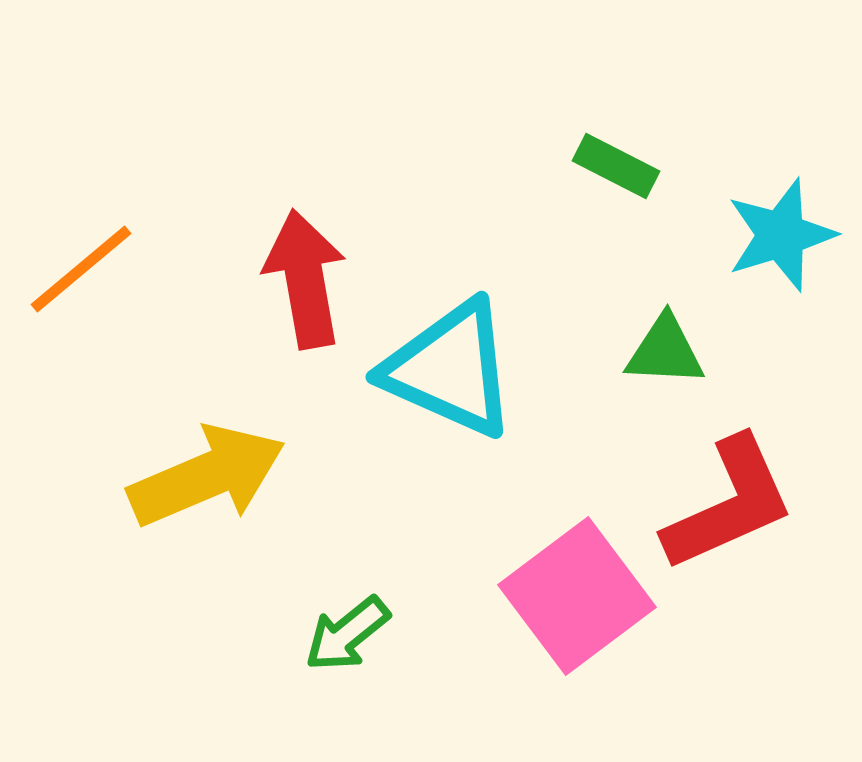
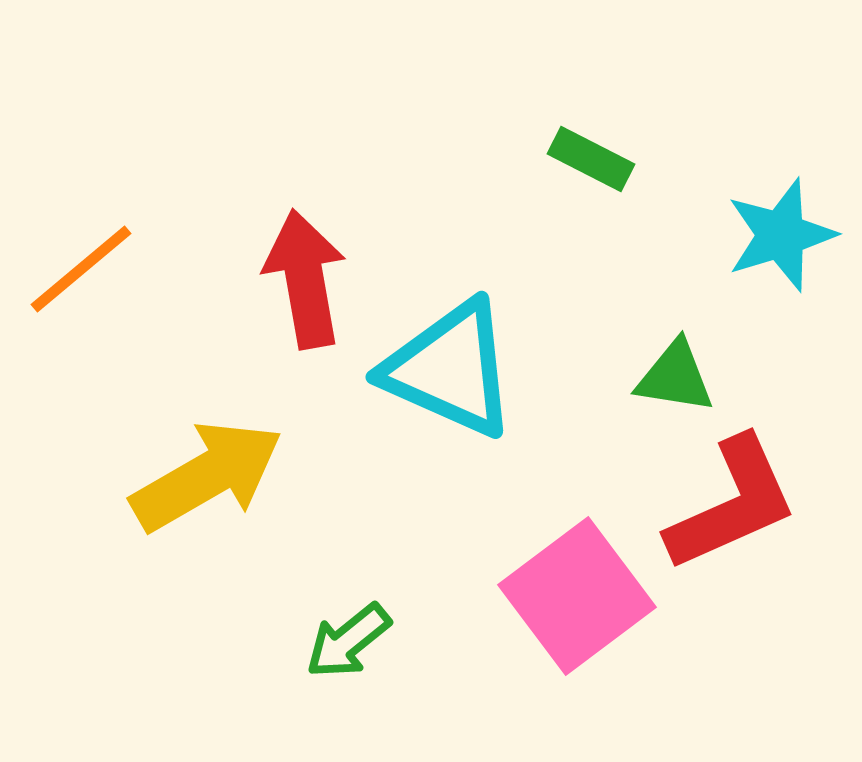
green rectangle: moved 25 px left, 7 px up
green triangle: moved 10 px right, 26 px down; rotated 6 degrees clockwise
yellow arrow: rotated 7 degrees counterclockwise
red L-shape: moved 3 px right
green arrow: moved 1 px right, 7 px down
